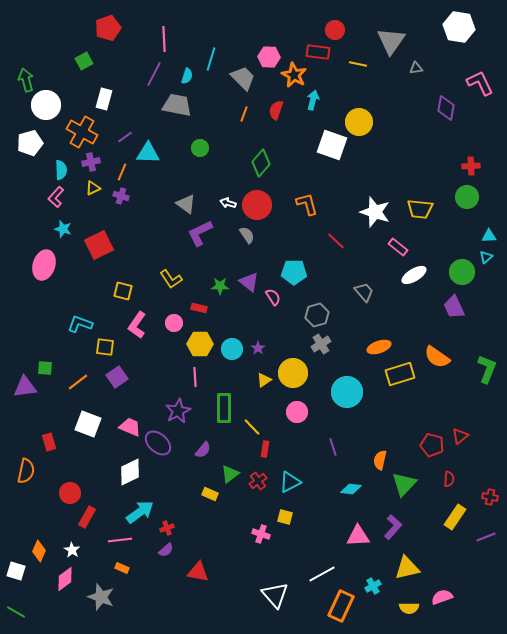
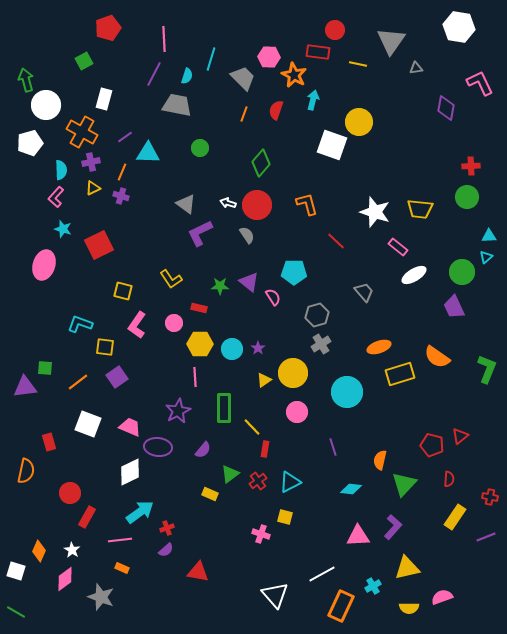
purple ellipse at (158, 443): moved 4 px down; rotated 36 degrees counterclockwise
